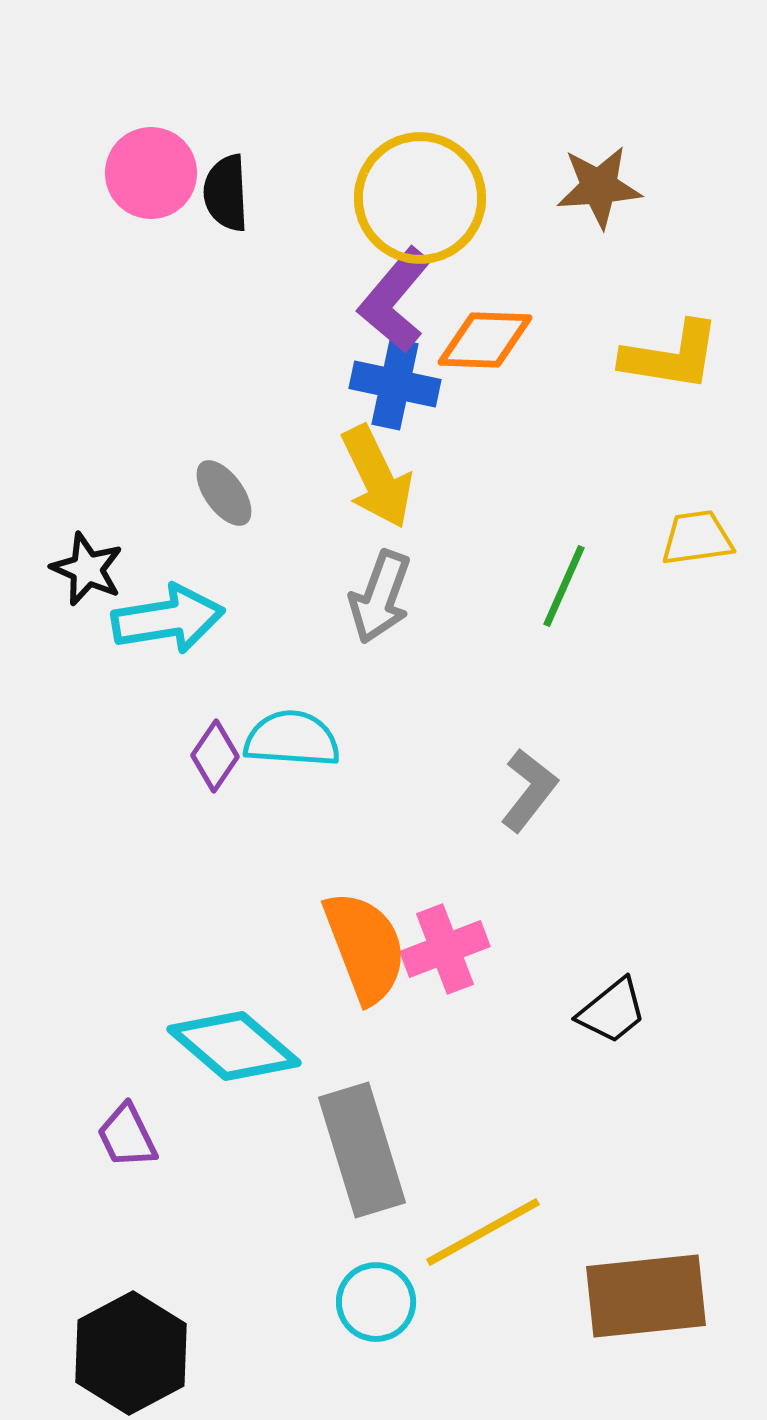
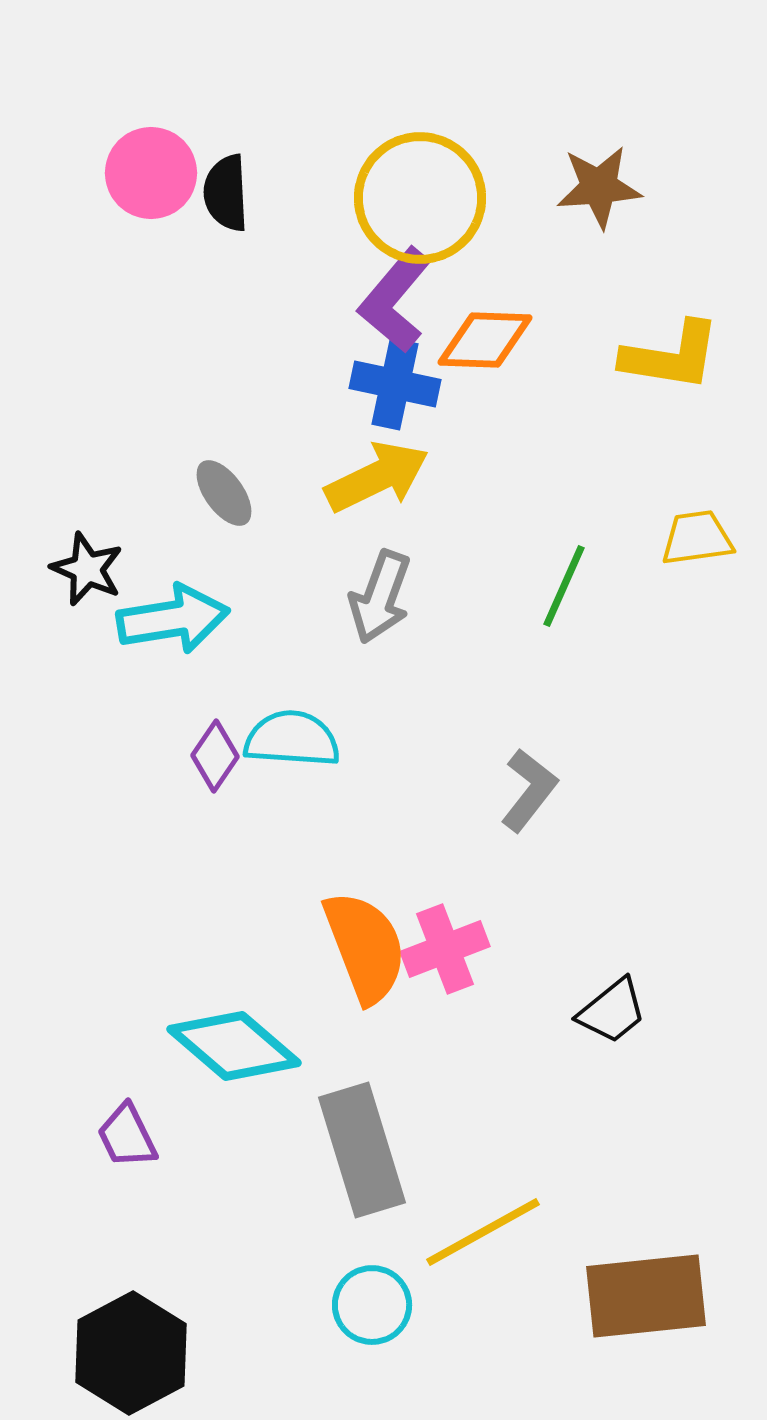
yellow arrow: rotated 90 degrees counterclockwise
cyan arrow: moved 5 px right
cyan circle: moved 4 px left, 3 px down
